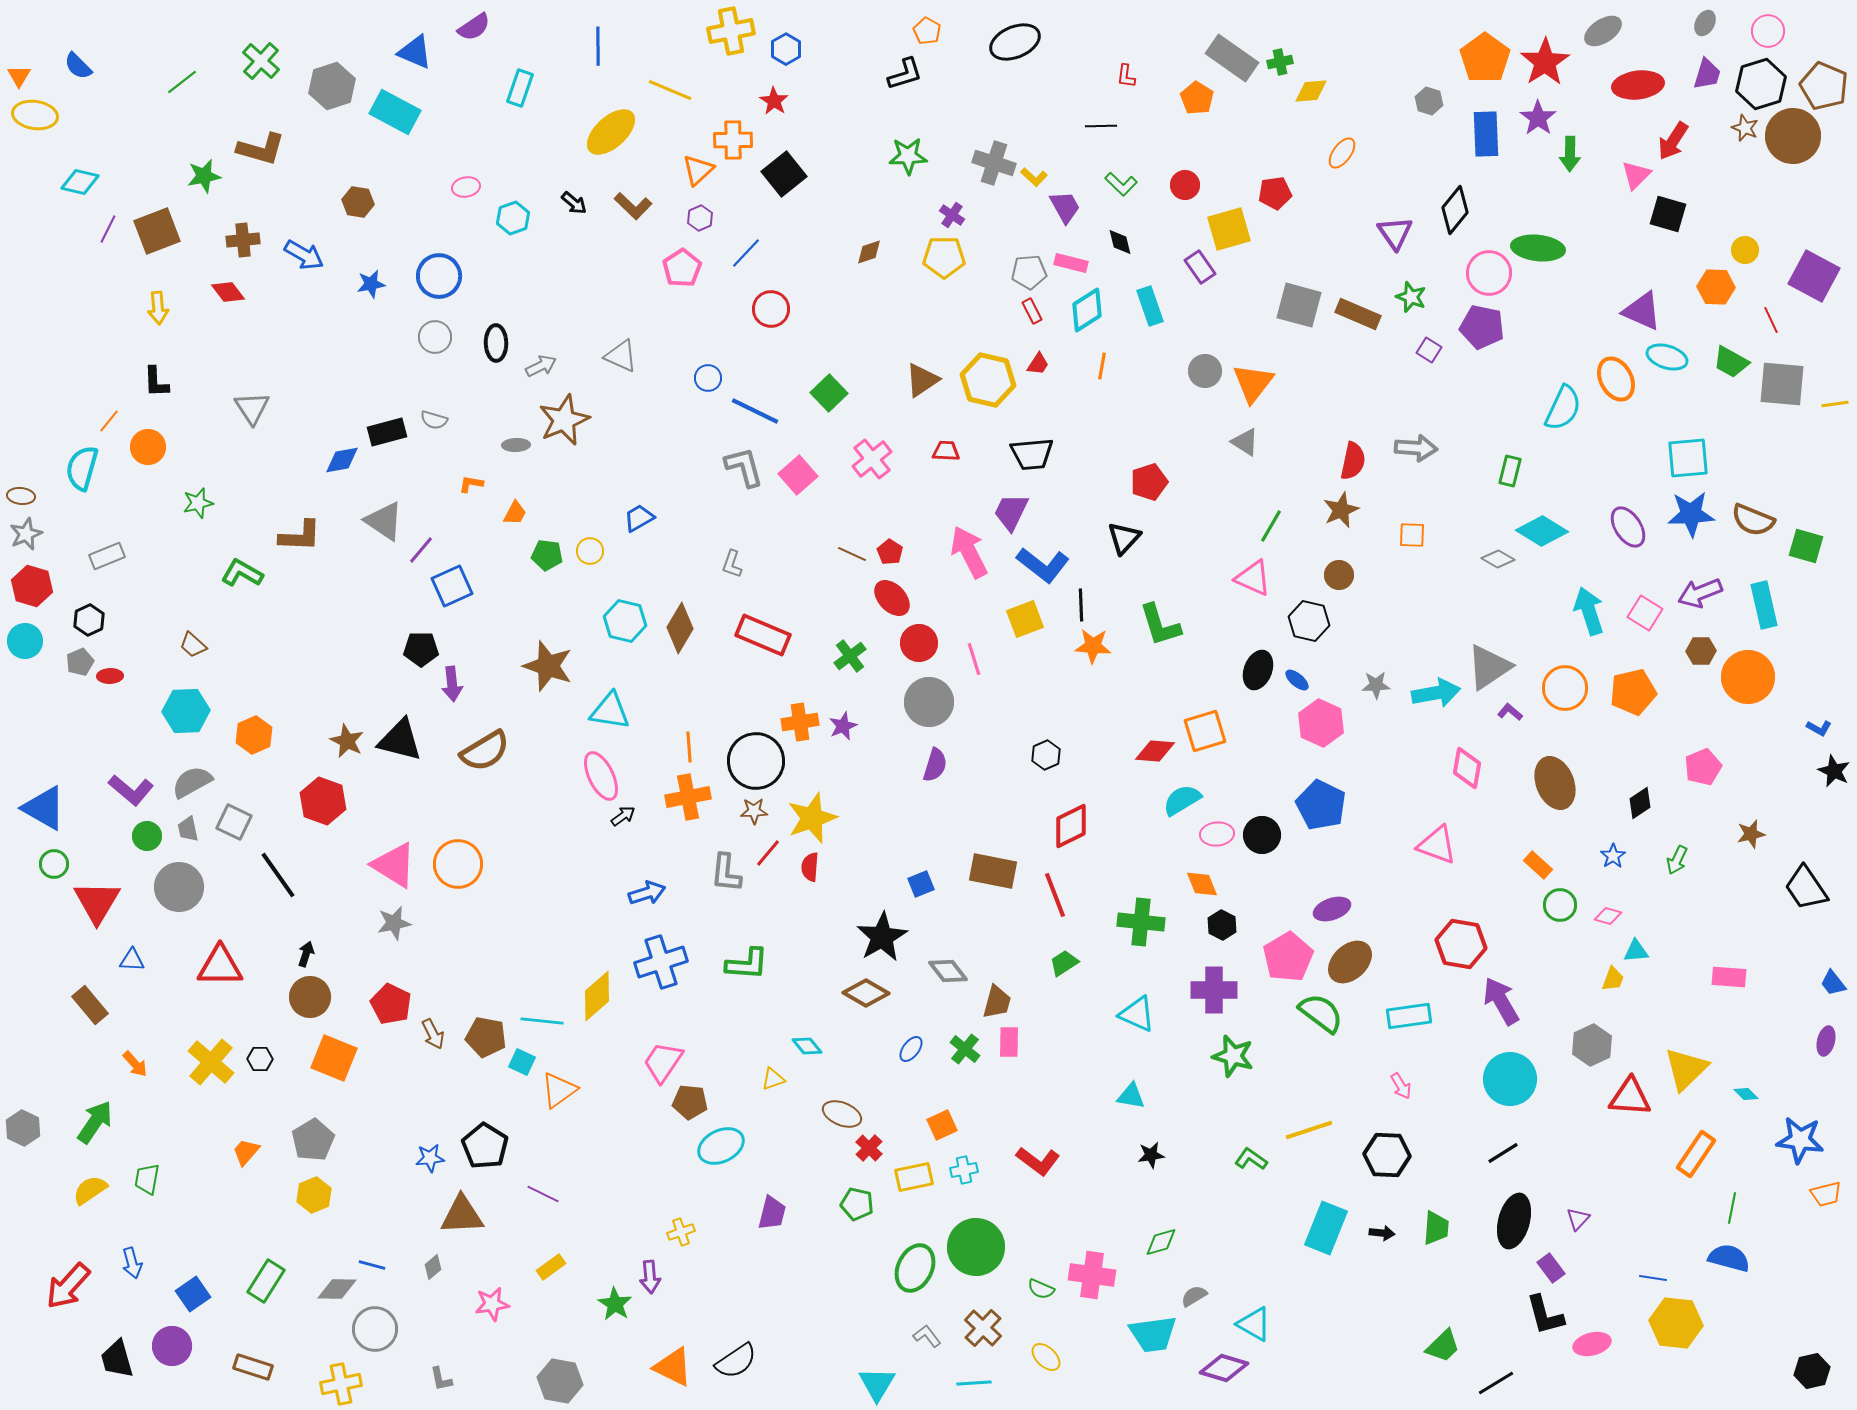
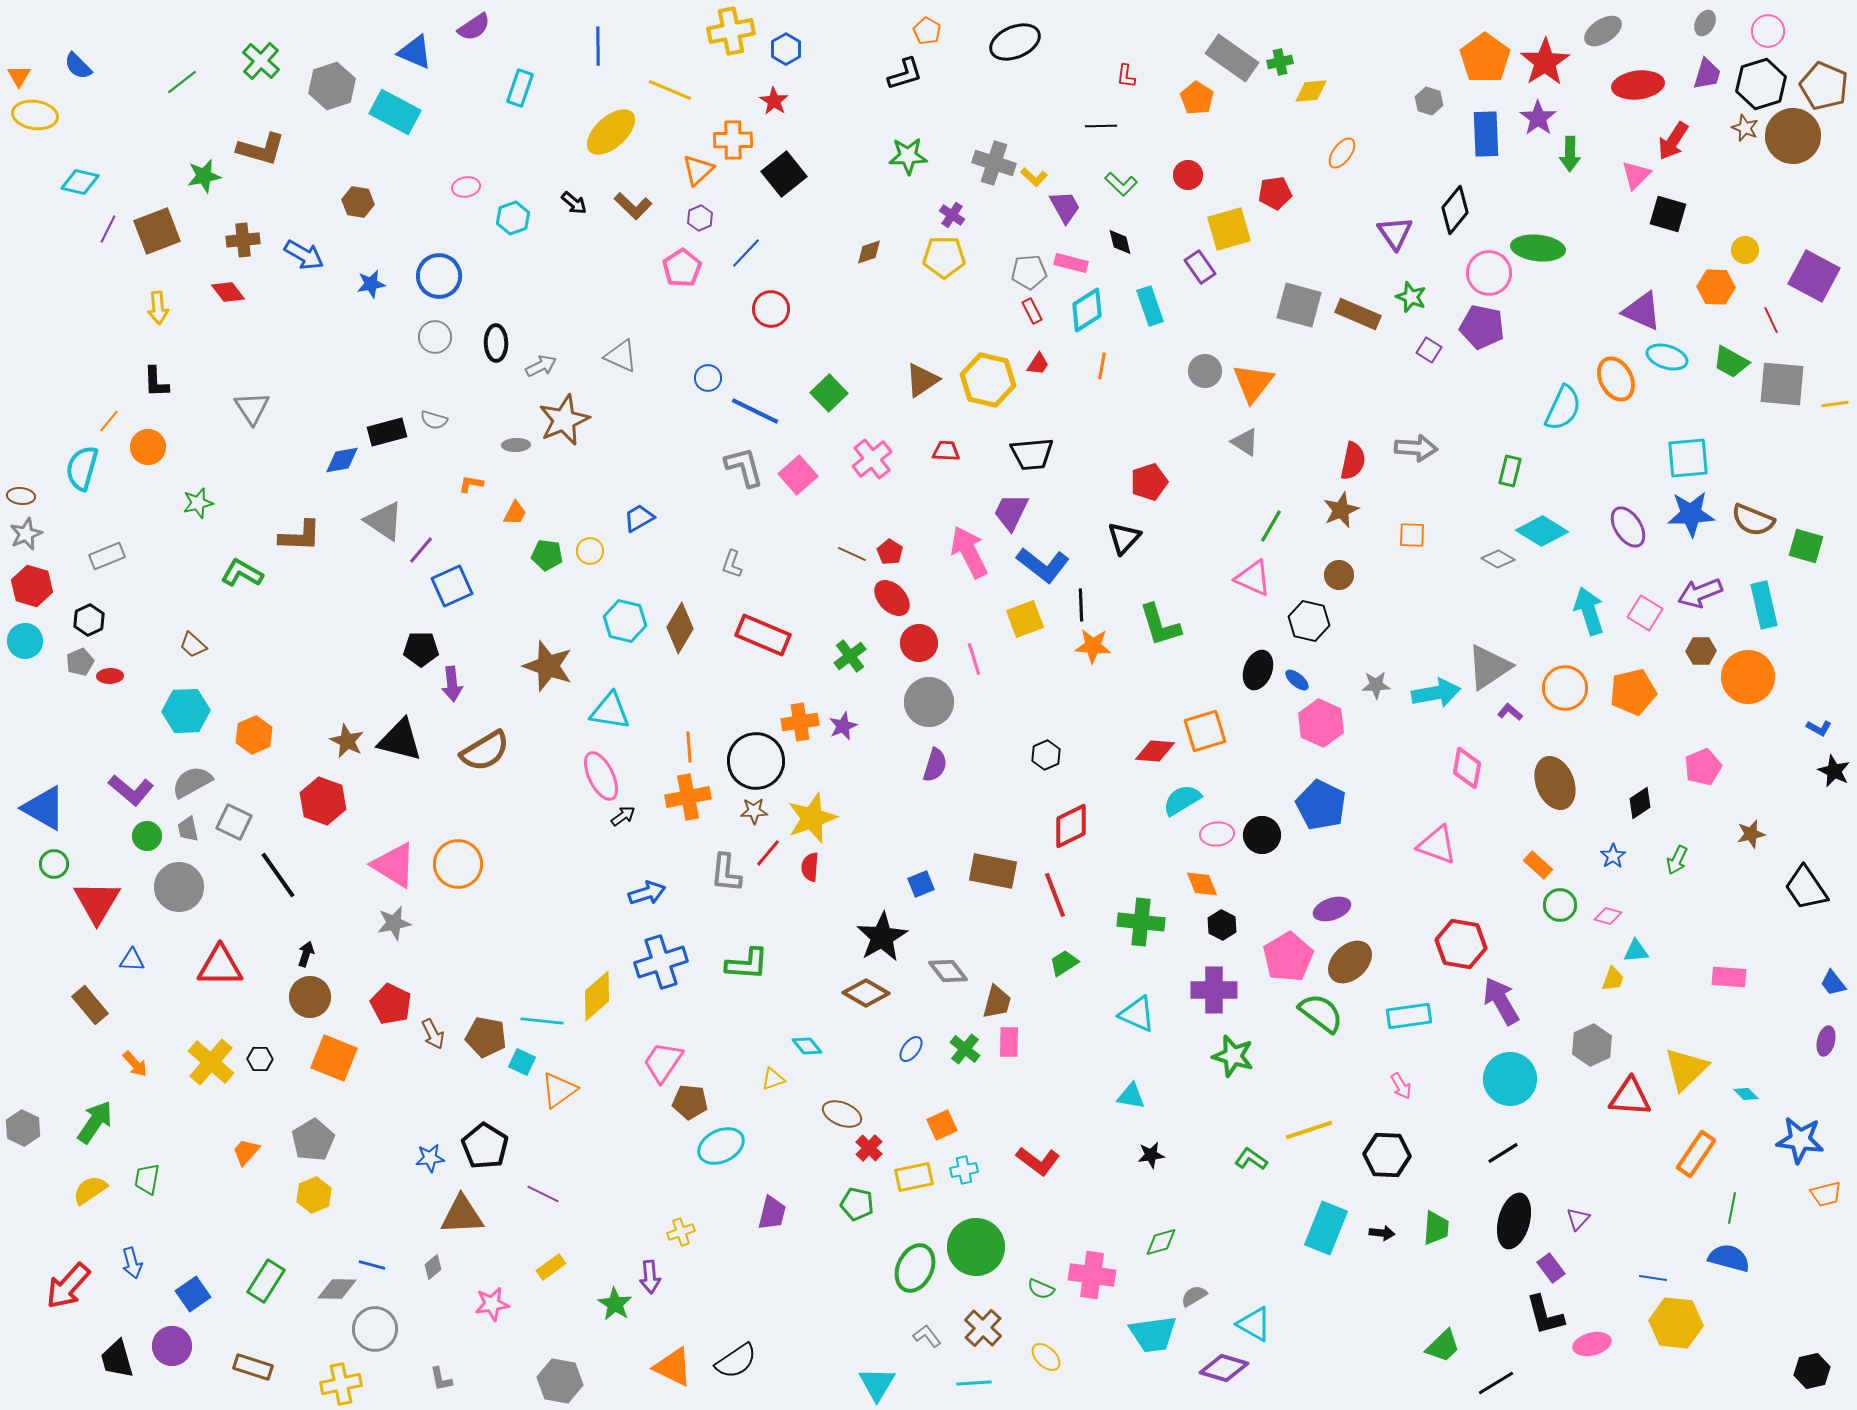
red circle at (1185, 185): moved 3 px right, 10 px up
